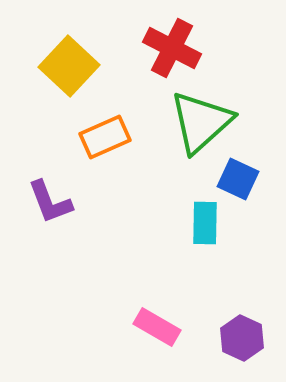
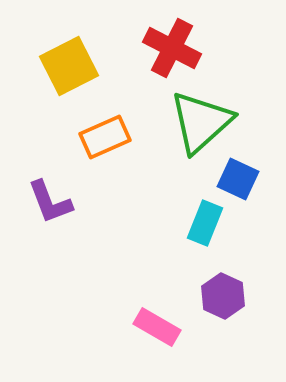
yellow square: rotated 20 degrees clockwise
cyan rectangle: rotated 21 degrees clockwise
purple hexagon: moved 19 px left, 42 px up
